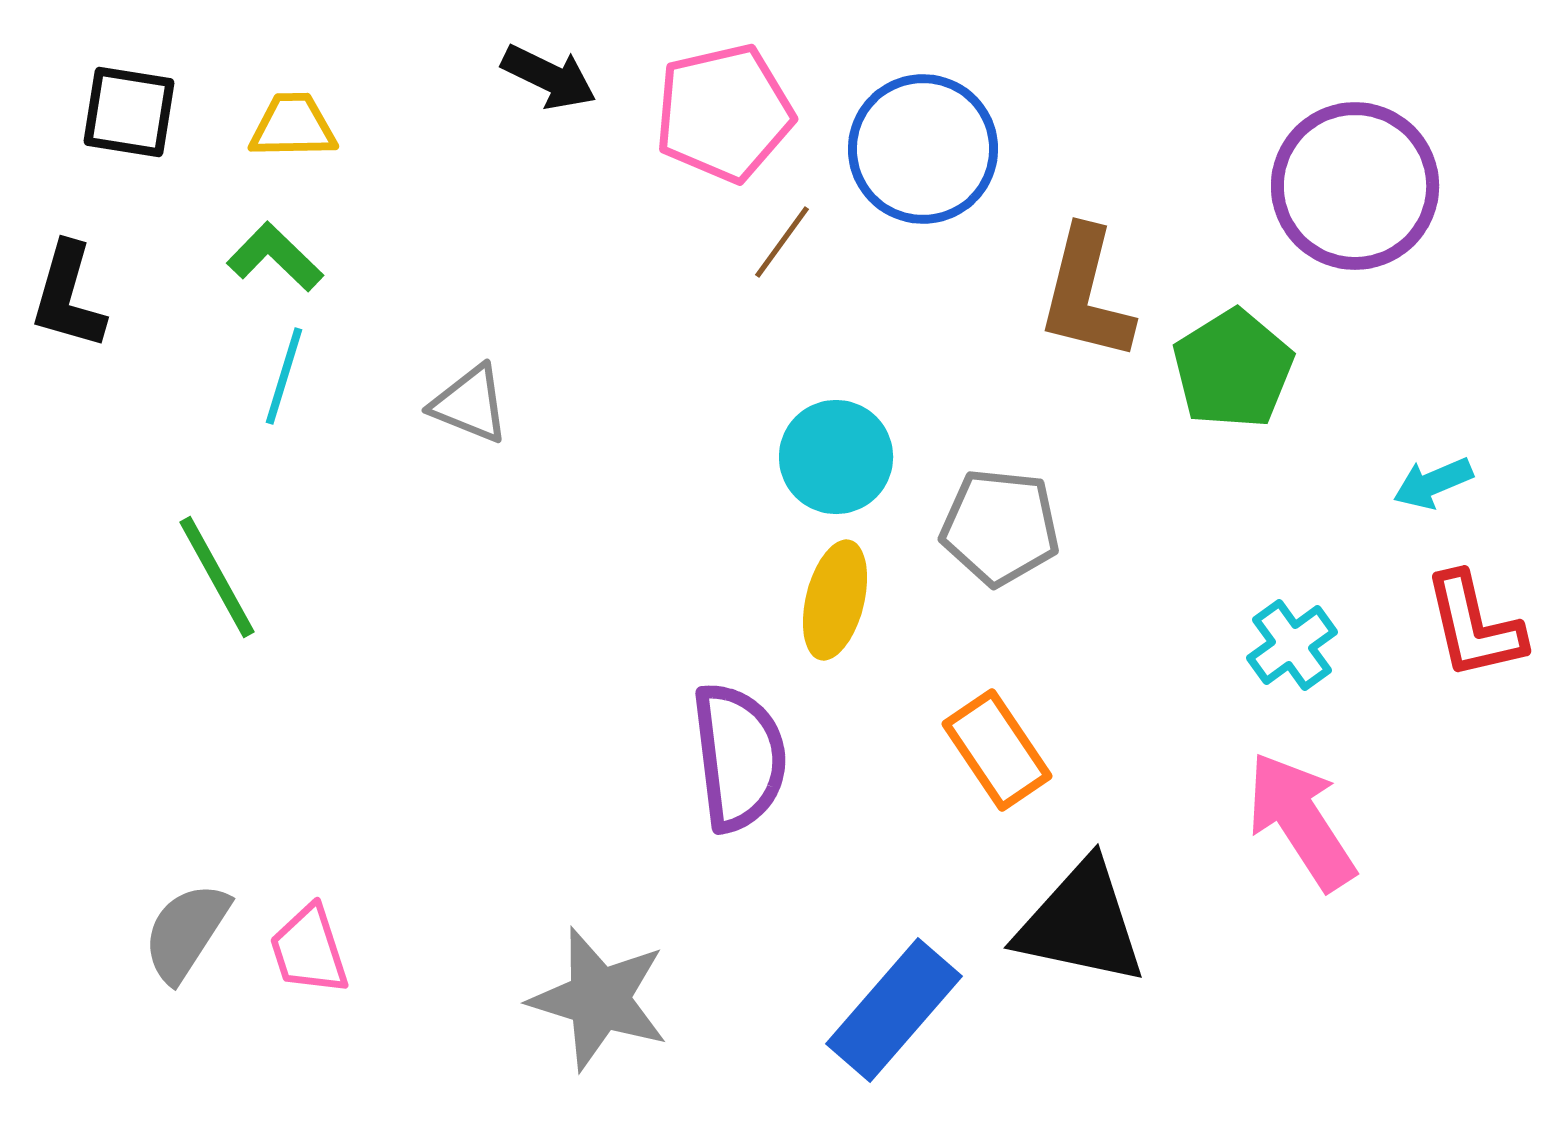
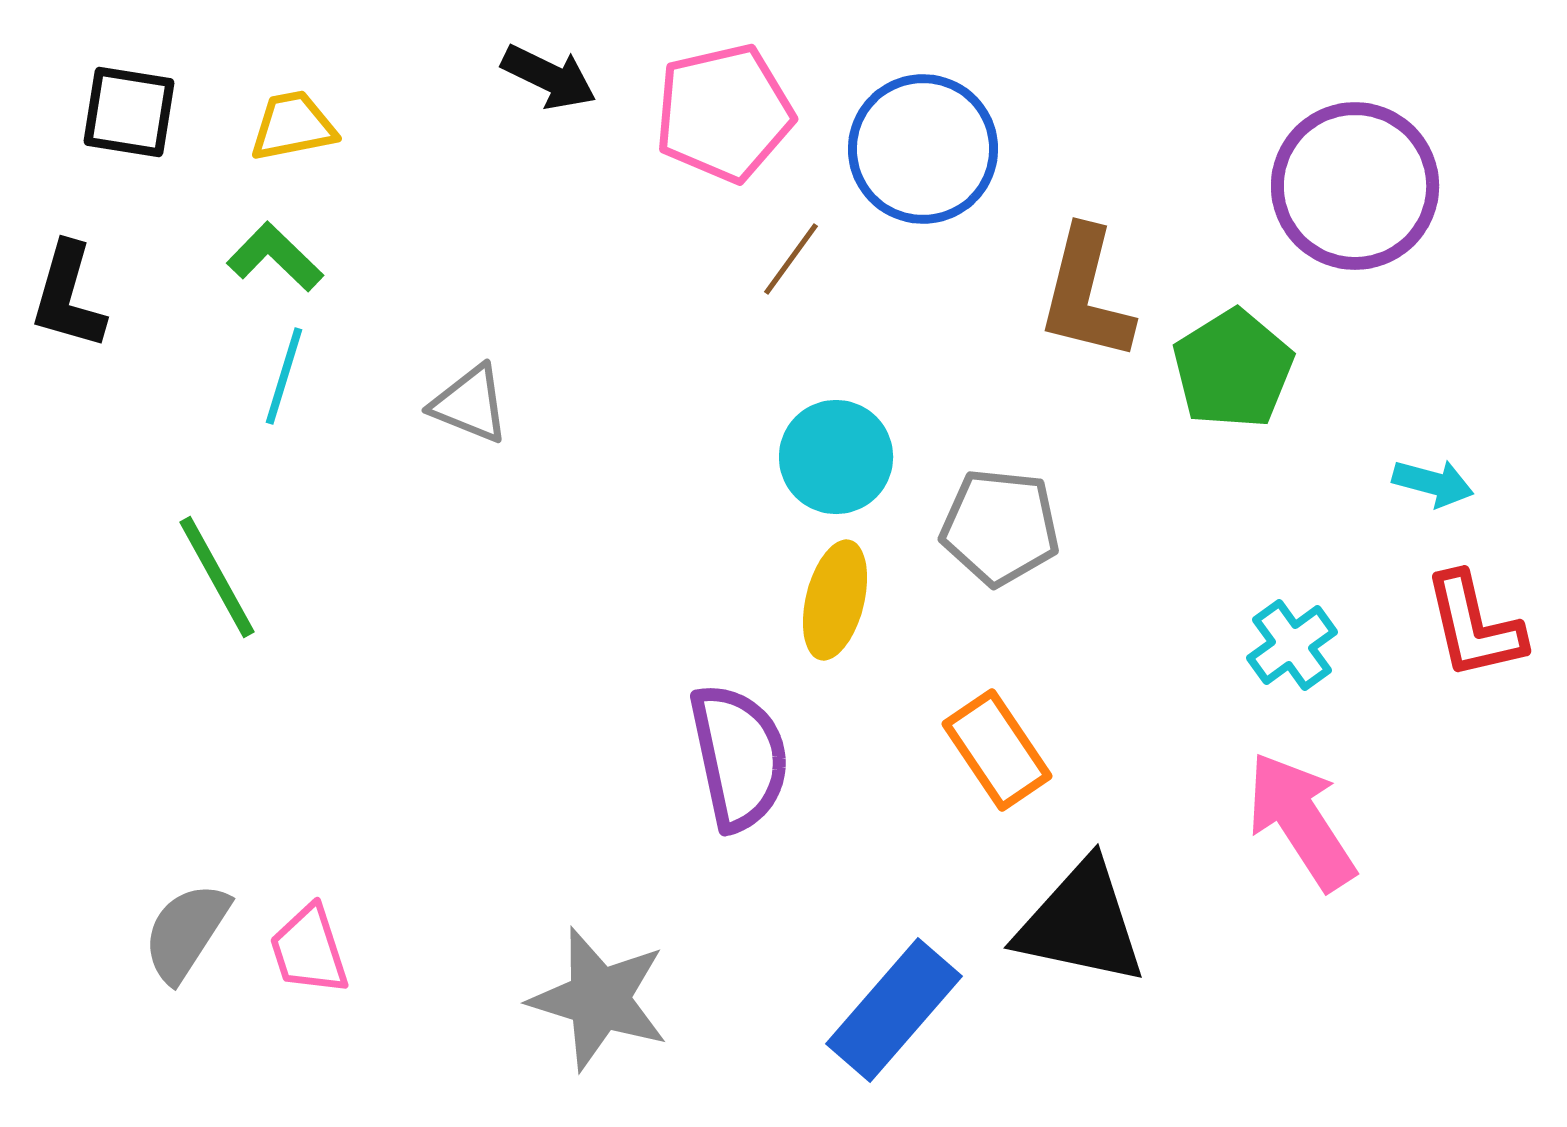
yellow trapezoid: rotated 10 degrees counterclockwise
brown line: moved 9 px right, 17 px down
cyan arrow: rotated 142 degrees counterclockwise
purple semicircle: rotated 5 degrees counterclockwise
